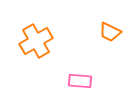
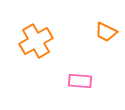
orange trapezoid: moved 4 px left
